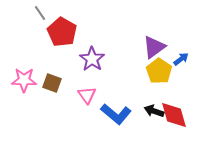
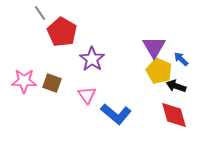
purple triangle: rotated 25 degrees counterclockwise
blue arrow: rotated 98 degrees counterclockwise
yellow pentagon: rotated 10 degrees counterclockwise
pink star: moved 1 px down
black arrow: moved 22 px right, 25 px up
